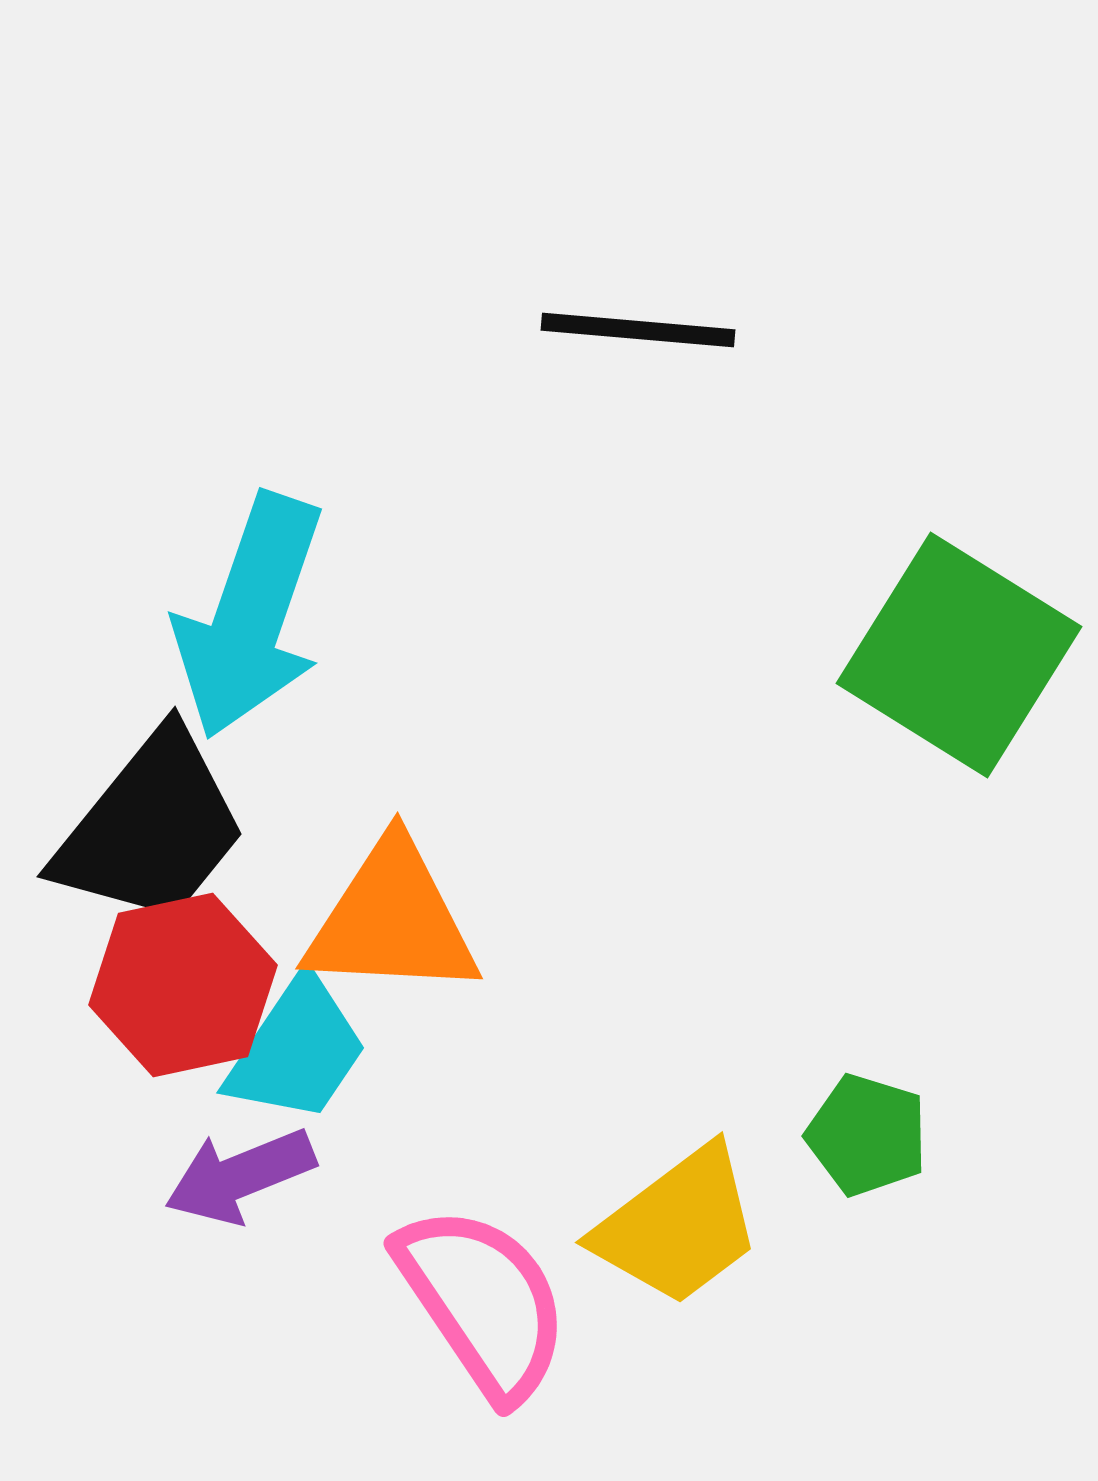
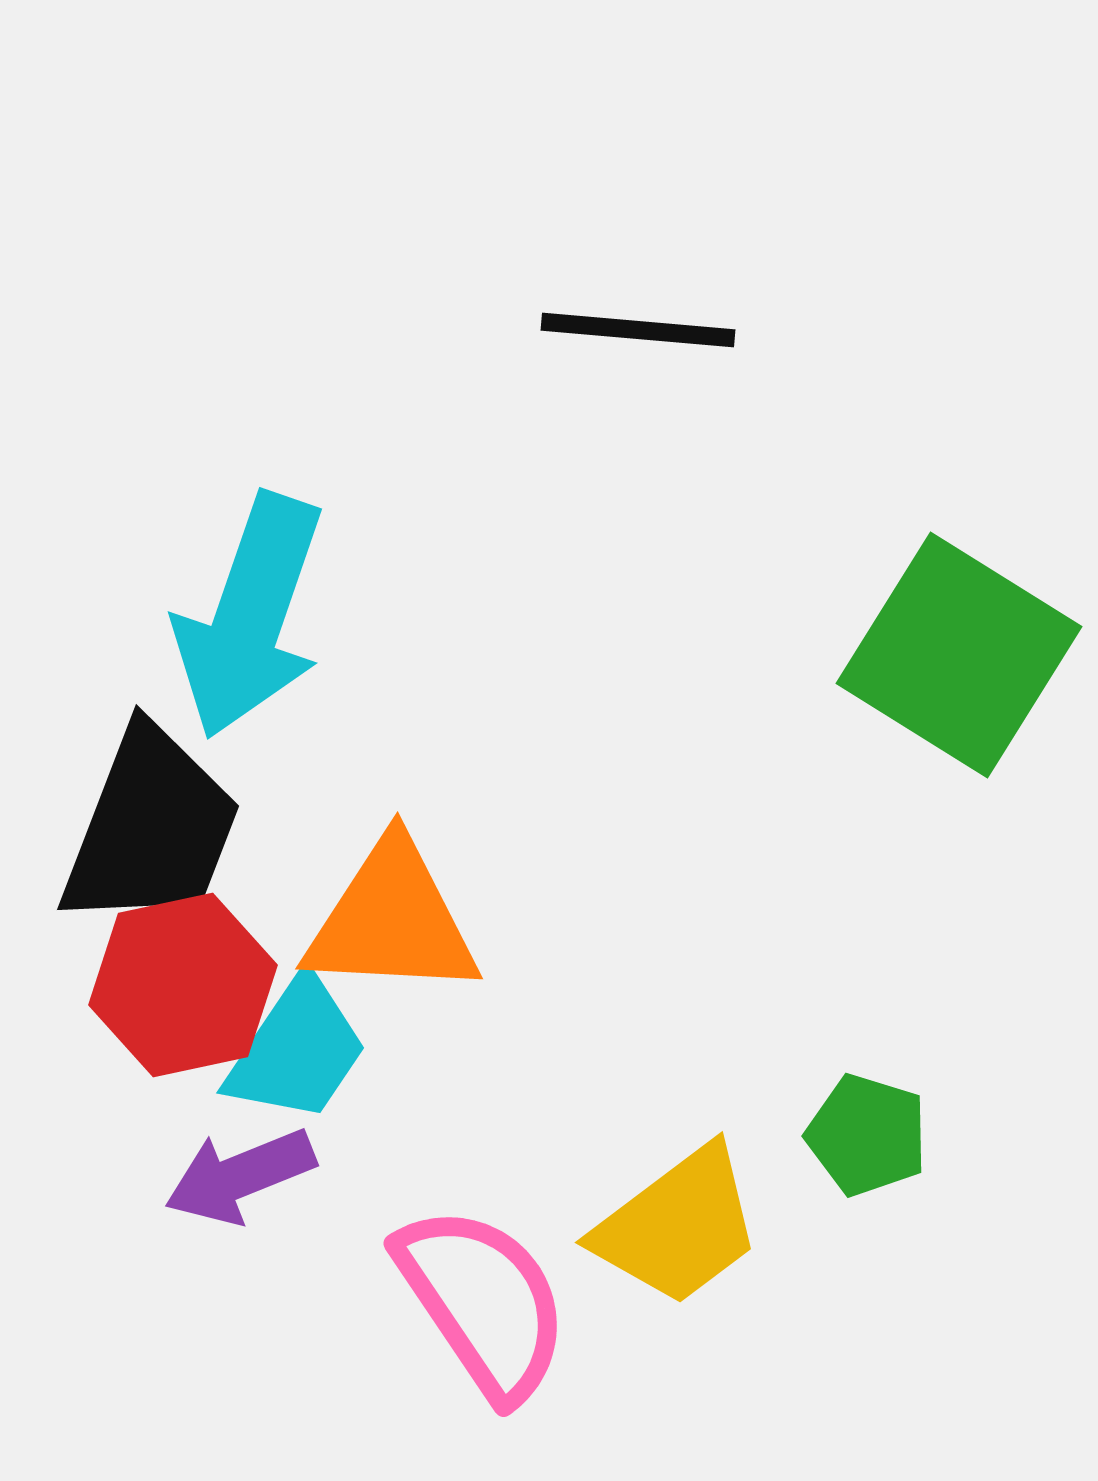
black trapezoid: rotated 18 degrees counterclockwise
